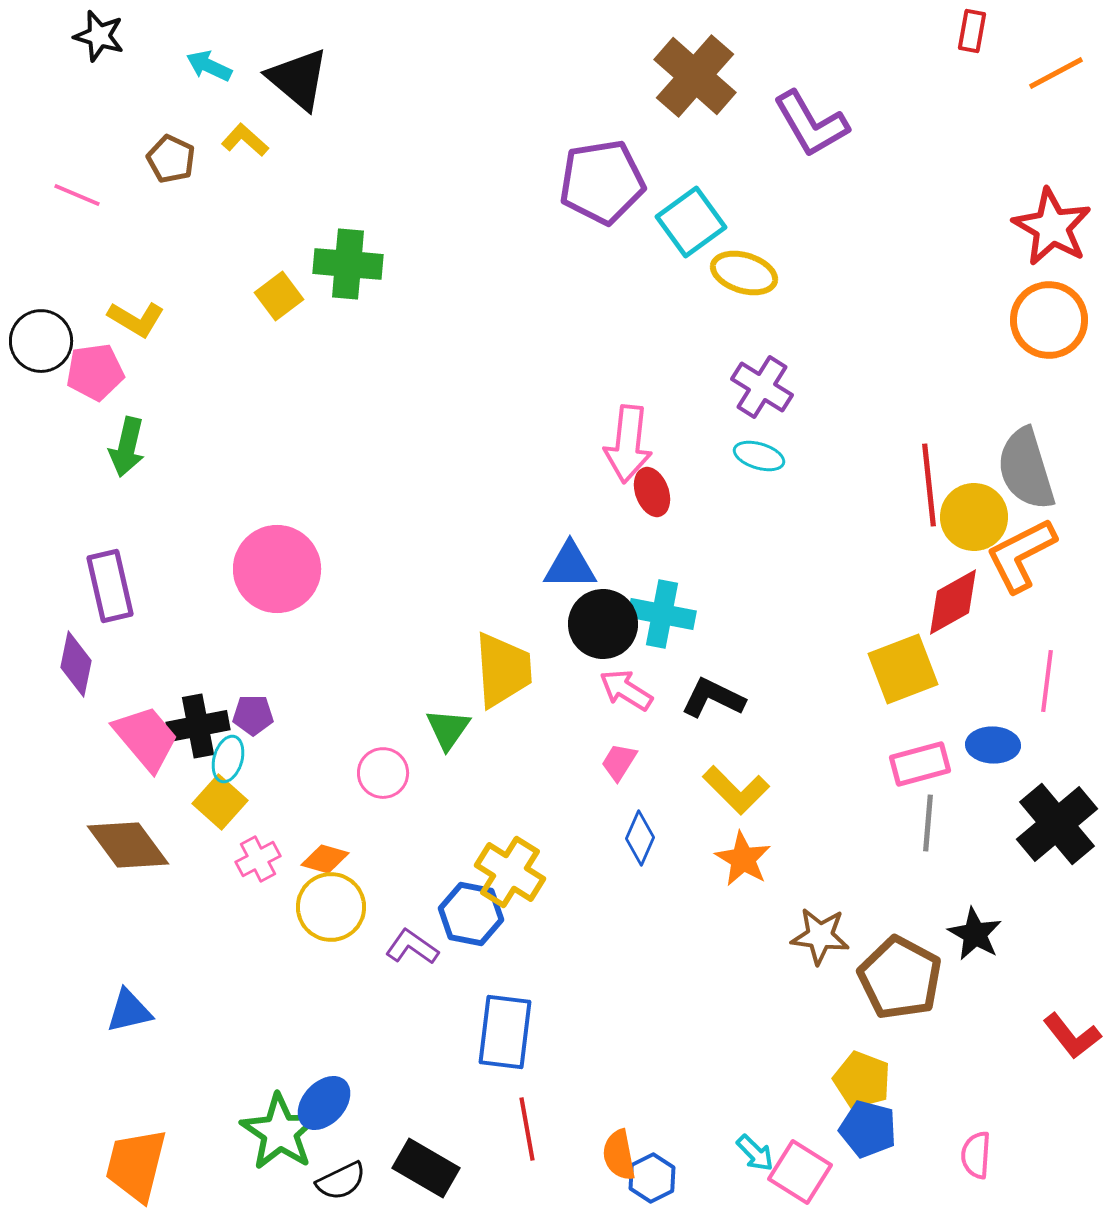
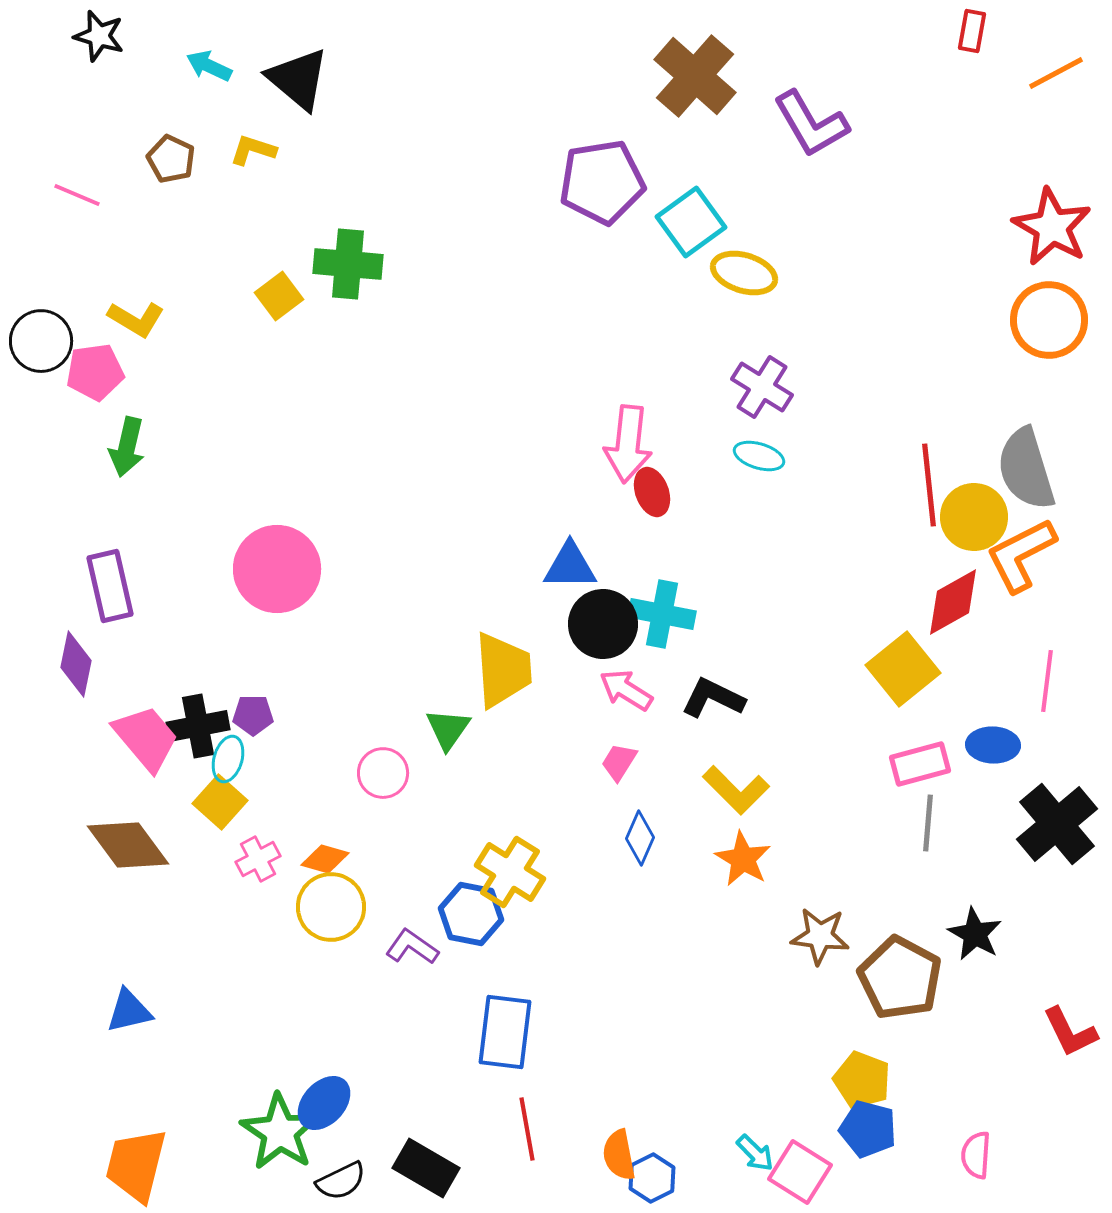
yellow L-shape at (245, 140): moved 8 px right, 10 px down; rotated 24 degrees counterclockwise
yellow square at (903, 669): rotated 18 degrees counterclockwise
red L-shape at (1072, 1036): moved 2 px left, 4 px up; rotated 12 degrees clockwise
